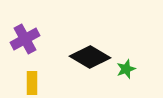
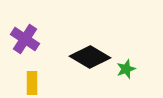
purple cross: rotated 28 degrees counterclockwise
